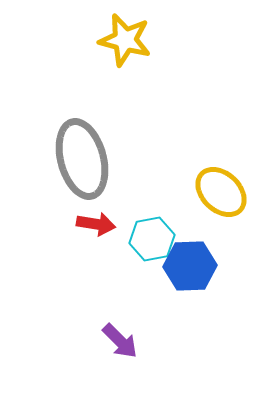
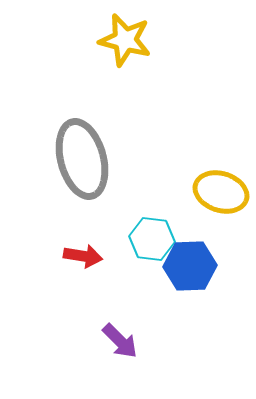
yellow ellipse: rotated 26 degrees counterclockwise
red arrow: moved 13 px left, 32 px down
cyan hexagon: rotated 18 degrees clockwise
